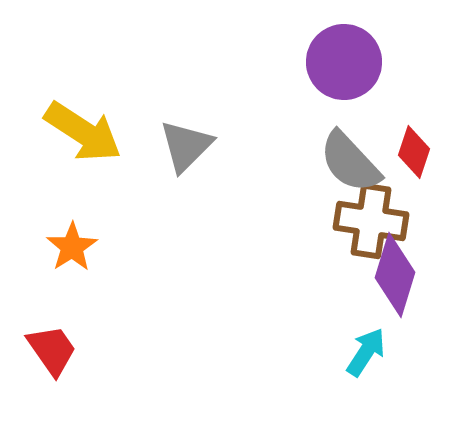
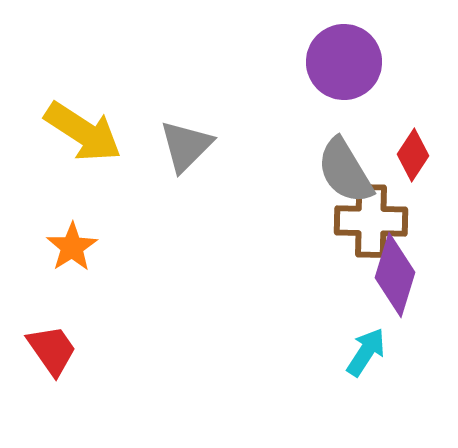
red diamond: moved 1 px left, 3 px down; rotated 15 degrees clockwise
gray semicircle: moved 5 px left, 9 px down; rotated 12 degrees clockwise
brown cross: rotated 8 degrees counterclockwise
